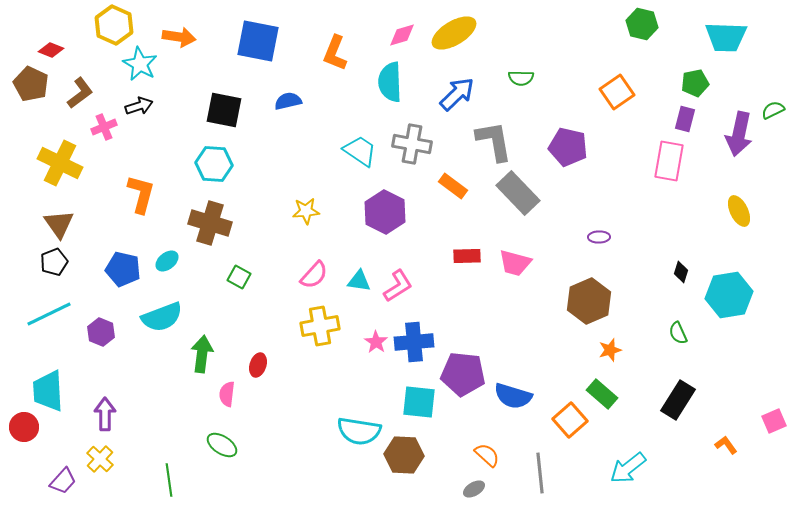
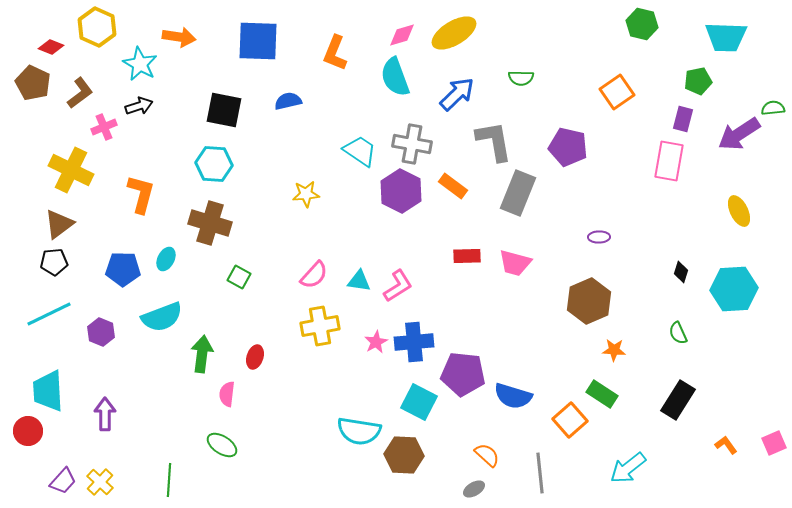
yellow hexagon at (114, 25): moved 17 px left, 2 px down
blue square at (258, 41): rotated 9 degrees counterclockwise
red diamond at (51, 50): moved 3 px up
cyan semicircle at (390, 82): moved 5 px right, 5 px up; rotated 18 degrees counterclockwise
green pentagon at (695, 83): moved 3 px right, 2 px up
brown pentagon at (31, 84): moved 2 px right, 1 px up
green semicircle at (773, 110): moved 2 px up; rotated 20 degrees clockwise
purple rectangle at (685, 119): moved 2 px left
purple arrow at (739, 134): rotated 45 degrees clockwise
yellow cross at (60, 163): moved 11 px right, 7 px down
gray rectangle at (518, 193): rotated 66 degrees clockwise
yellow star at (306, 211): moved 17 px up
purple hexagon at (385, 212): moved 16 px right, 21 px up
brown triangle at (59, 224): rotated 28 degrees clockwise
cyan ellipse at (167, 261): moved 1 px left, 2 px up; rotated 25 degrees counterclockwise
black pentagon at (54, 262): rotated 16 degrees clockwise
blue pentagon at (123, 269): rotated 12 degrees counterclockwise
cyan hexagon at (729, 295): moved 5 px right, 6 px up; rotated 6 degrees clockwise
pink star at (376, 342): rotated 10 degrees clockwise
orange star at (610, 350): moved 4 px right; rotated 20 degrees clockwise
red ellipse at (258, 365): moved 3 px left, 8 px up
green rectangle at (602, 394): rotated 8 degrees counterclockwise
cyan square at (419, 402): rotated 21 degrees clockwise
pink square at (774, 421): moved 22 px down
red circle at (24, 427): moved 4 px right, 4 px down
yellow cross at (100, 459): moved 23 px down
green line at (169, 480): rotated 12 degrees clockwise
